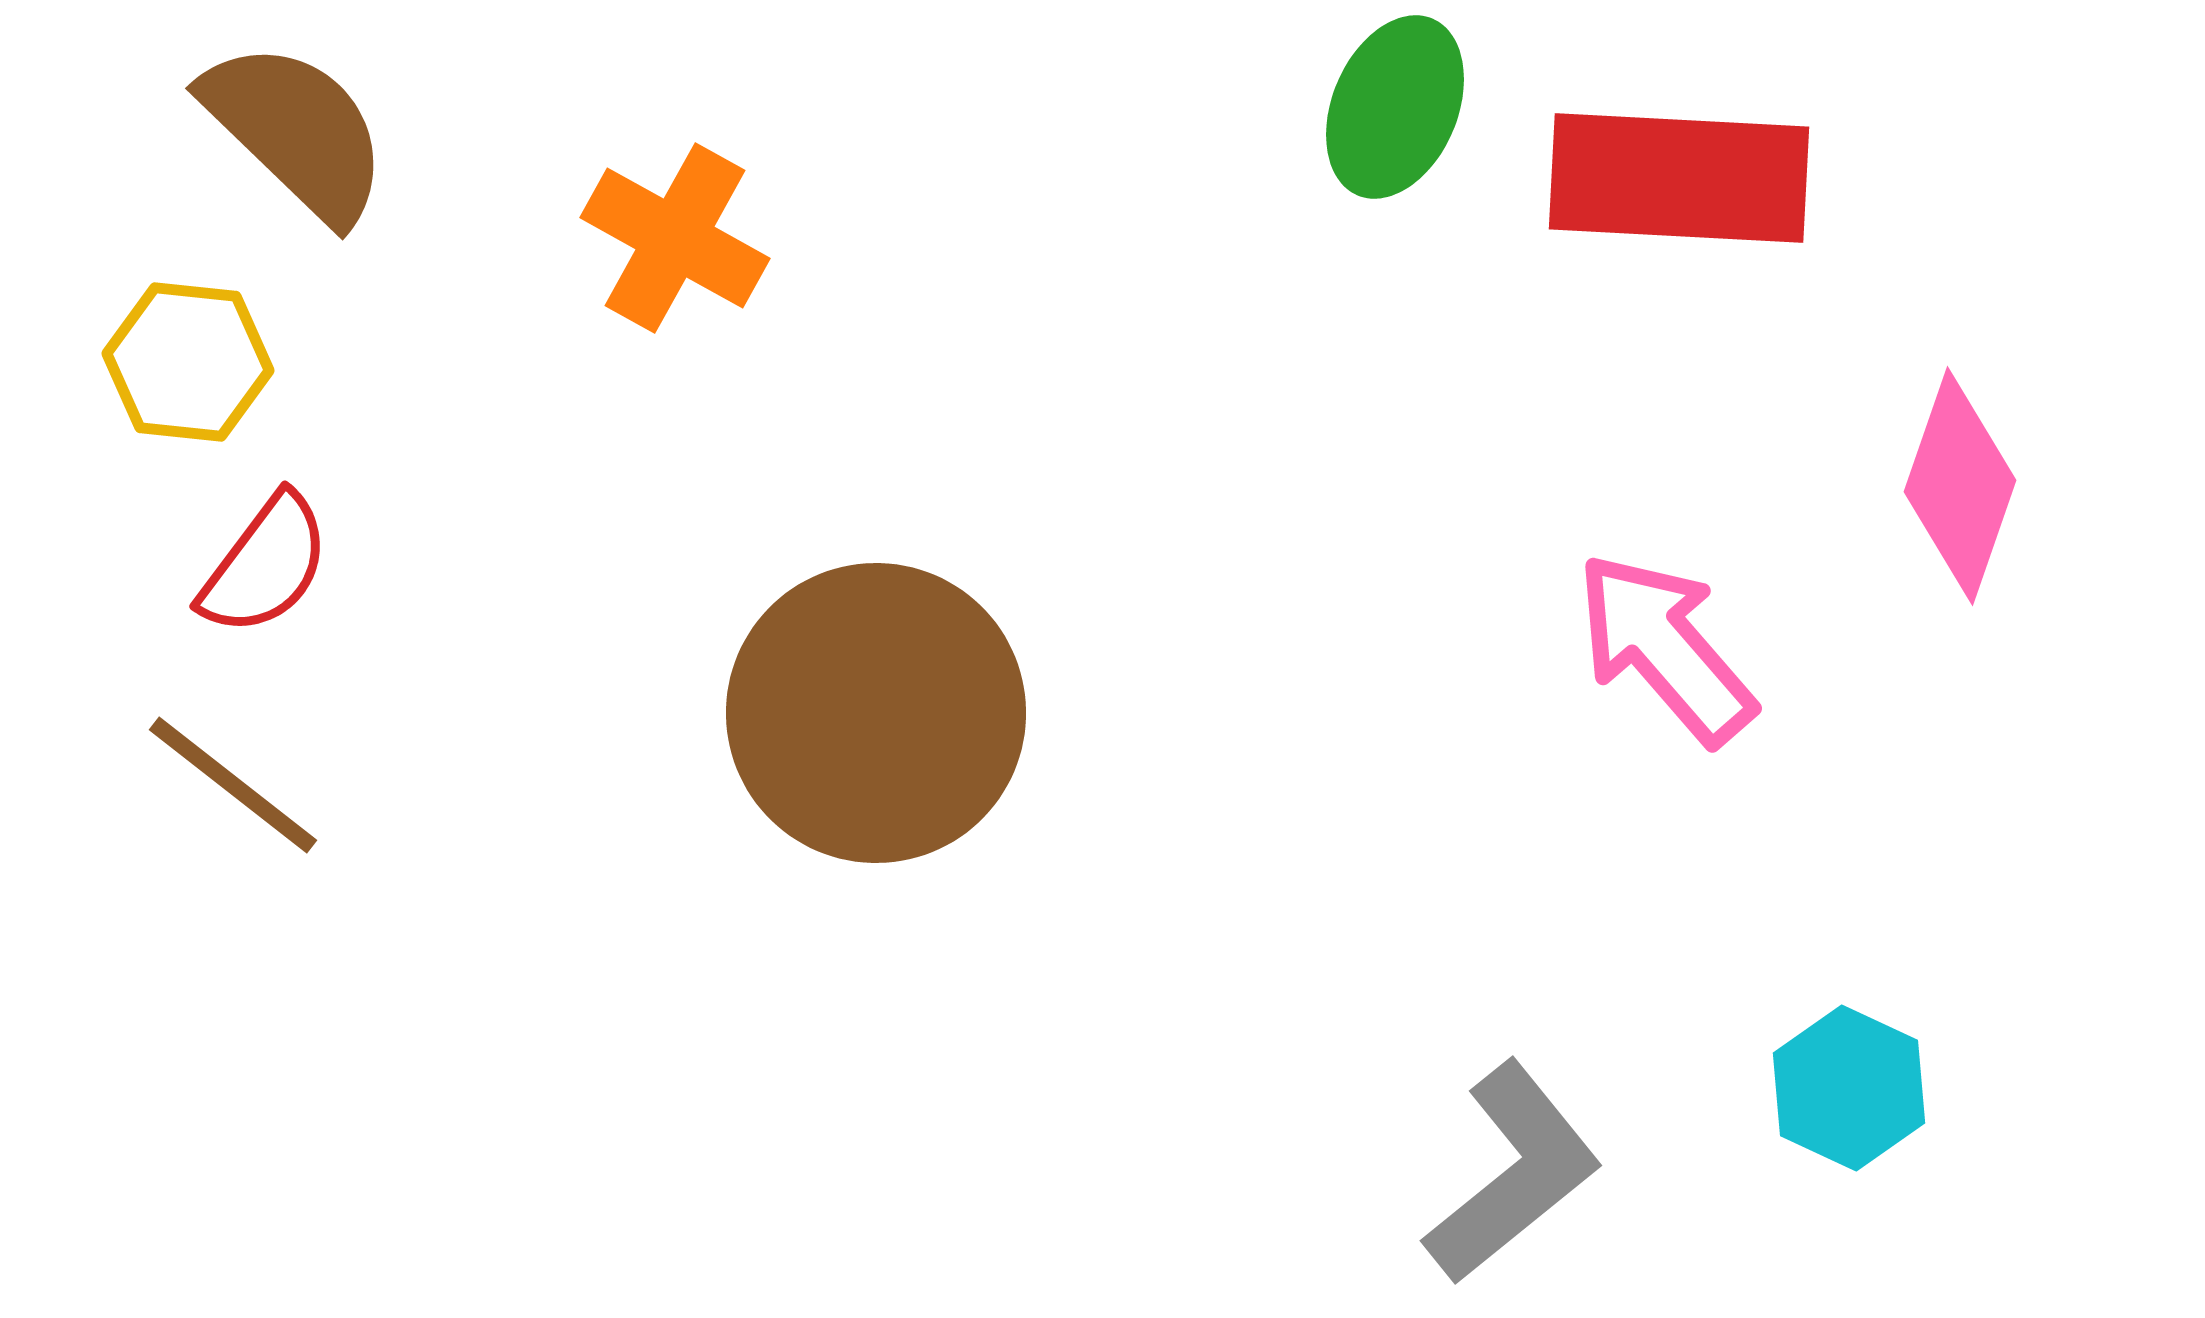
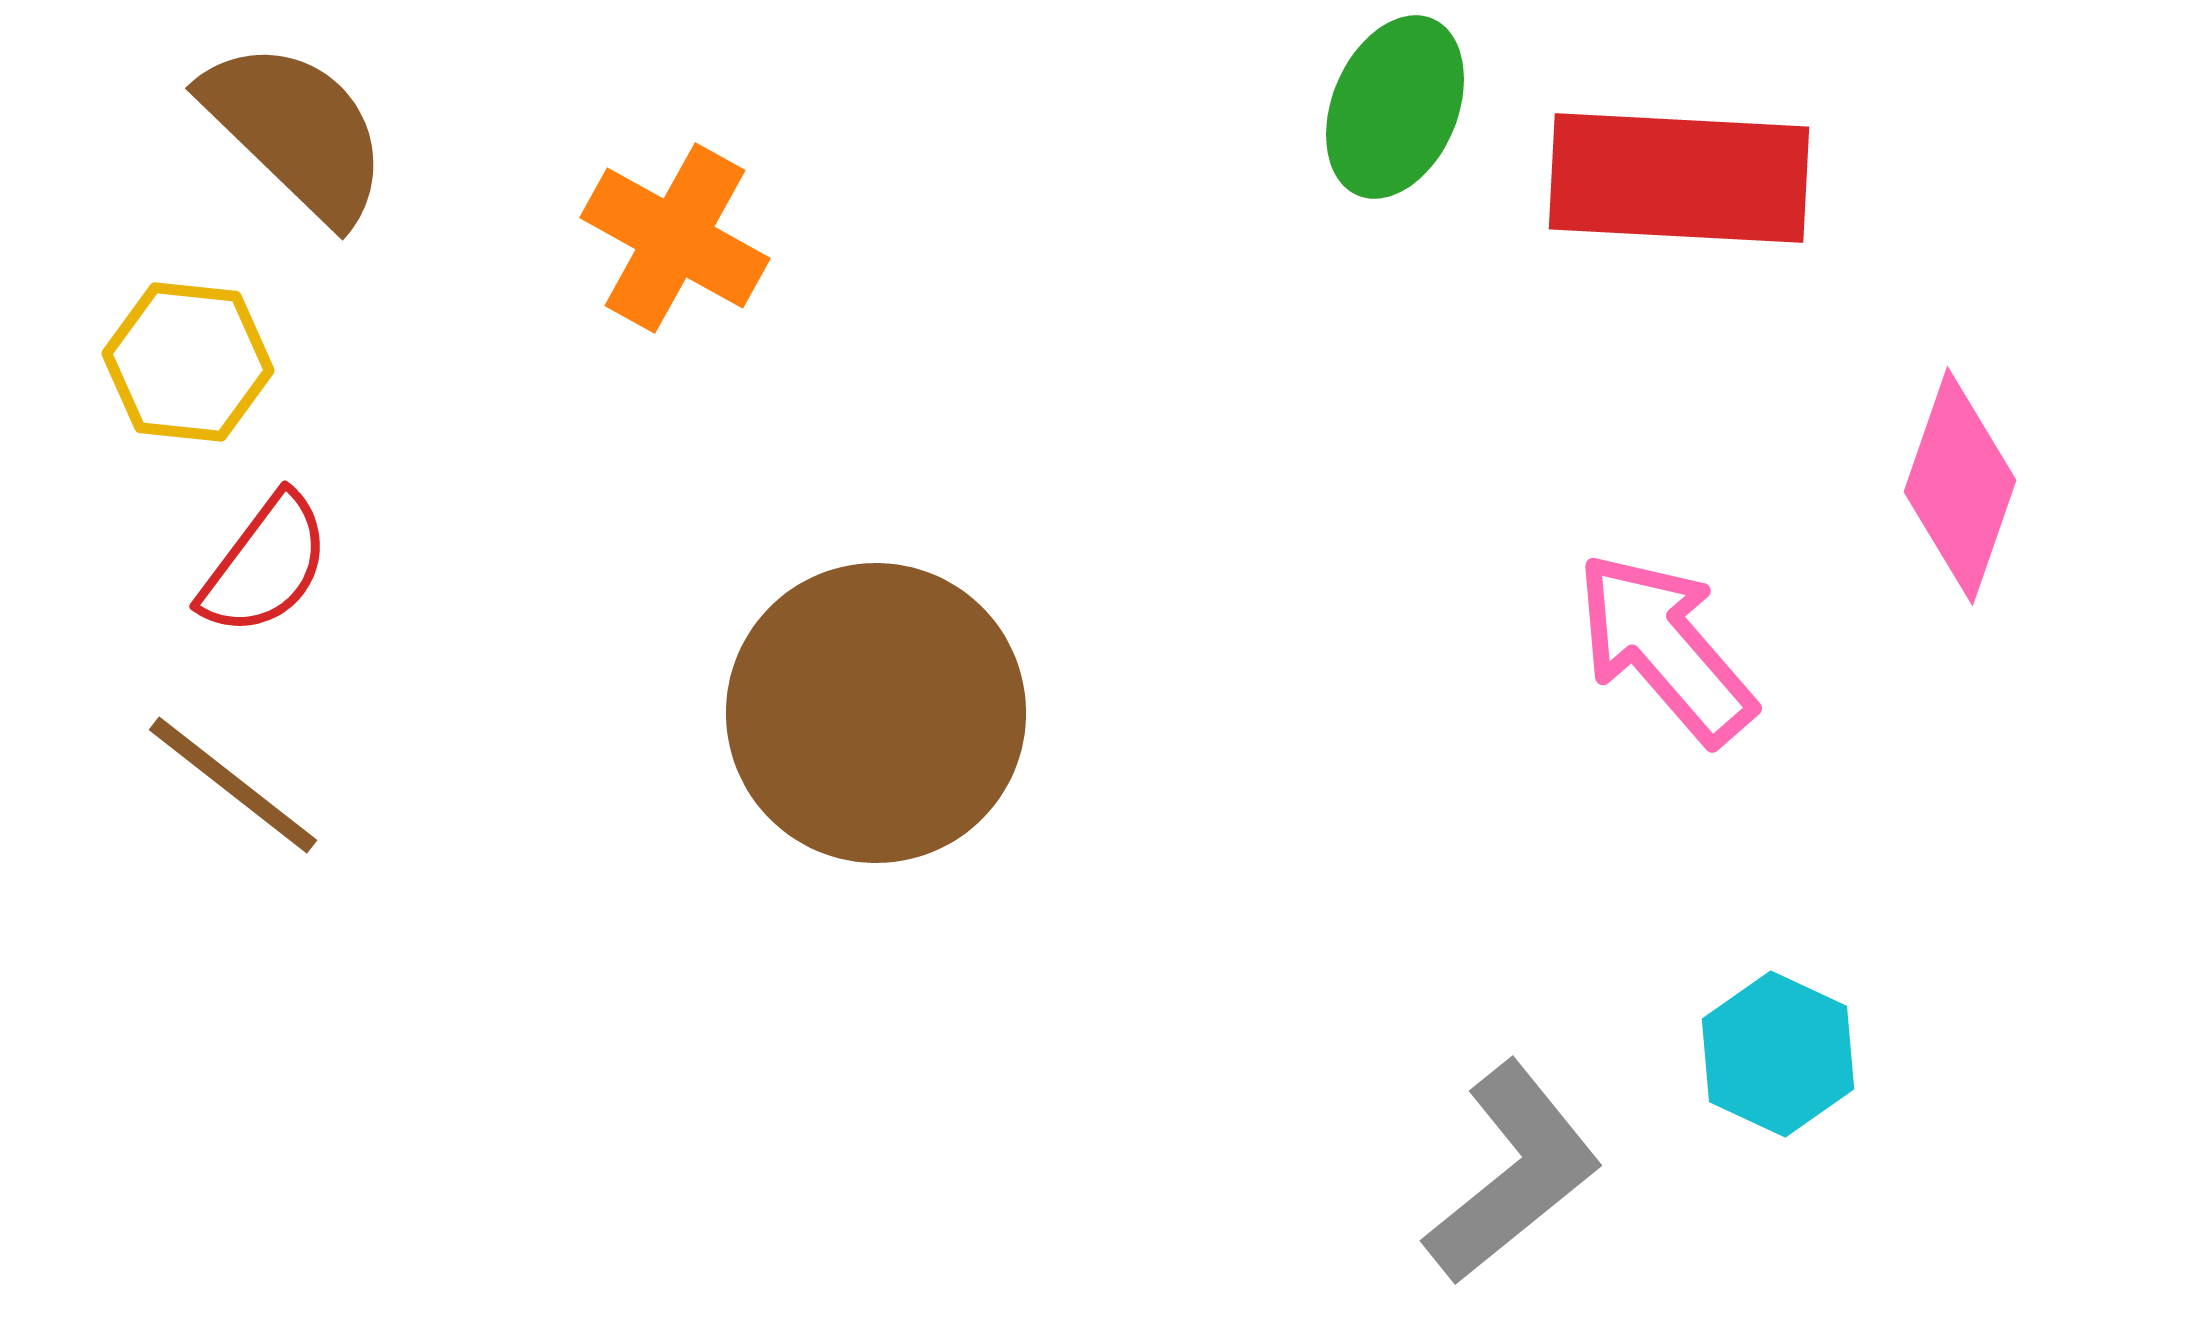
cyan hexagon: moved 71 px left, 34 px up
